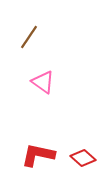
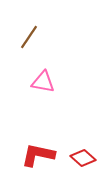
pink triangle: rotated 25 degrees counterclockwise
